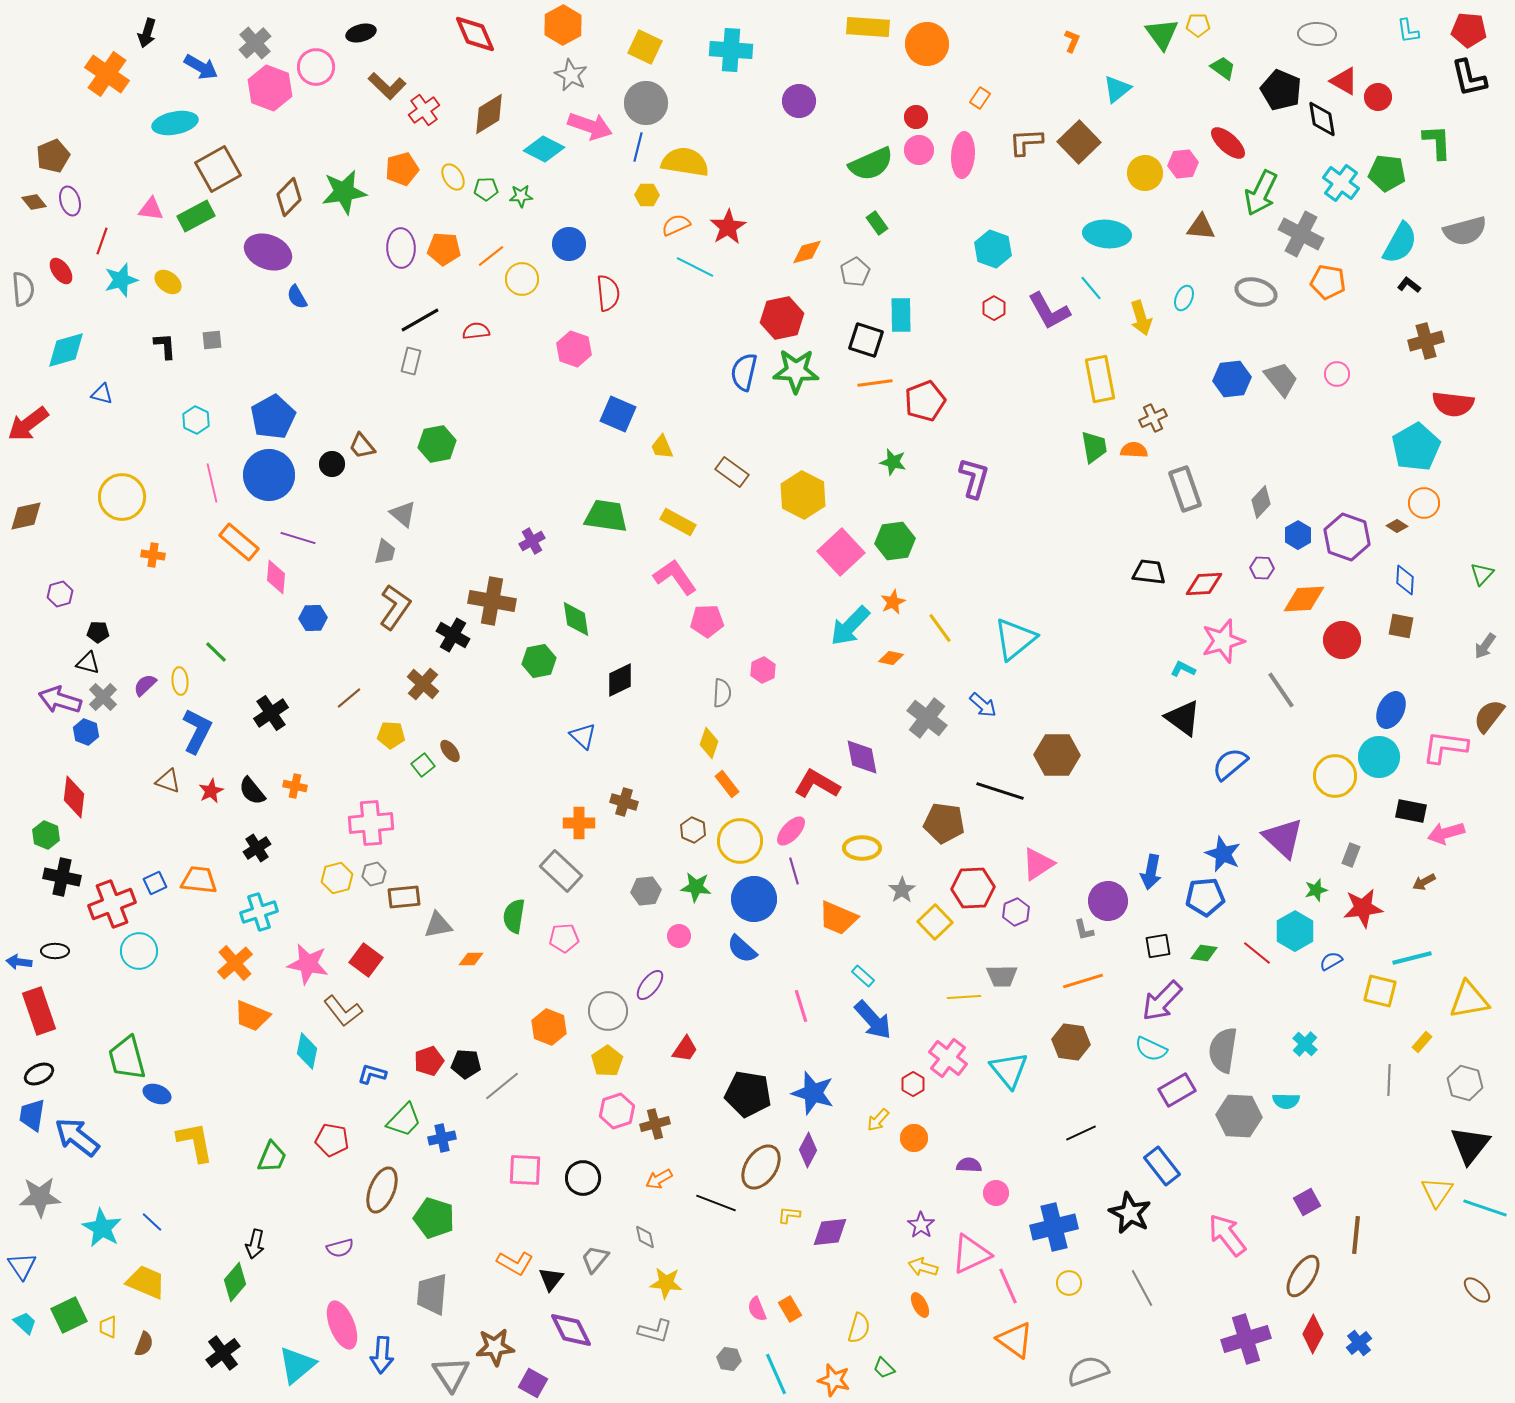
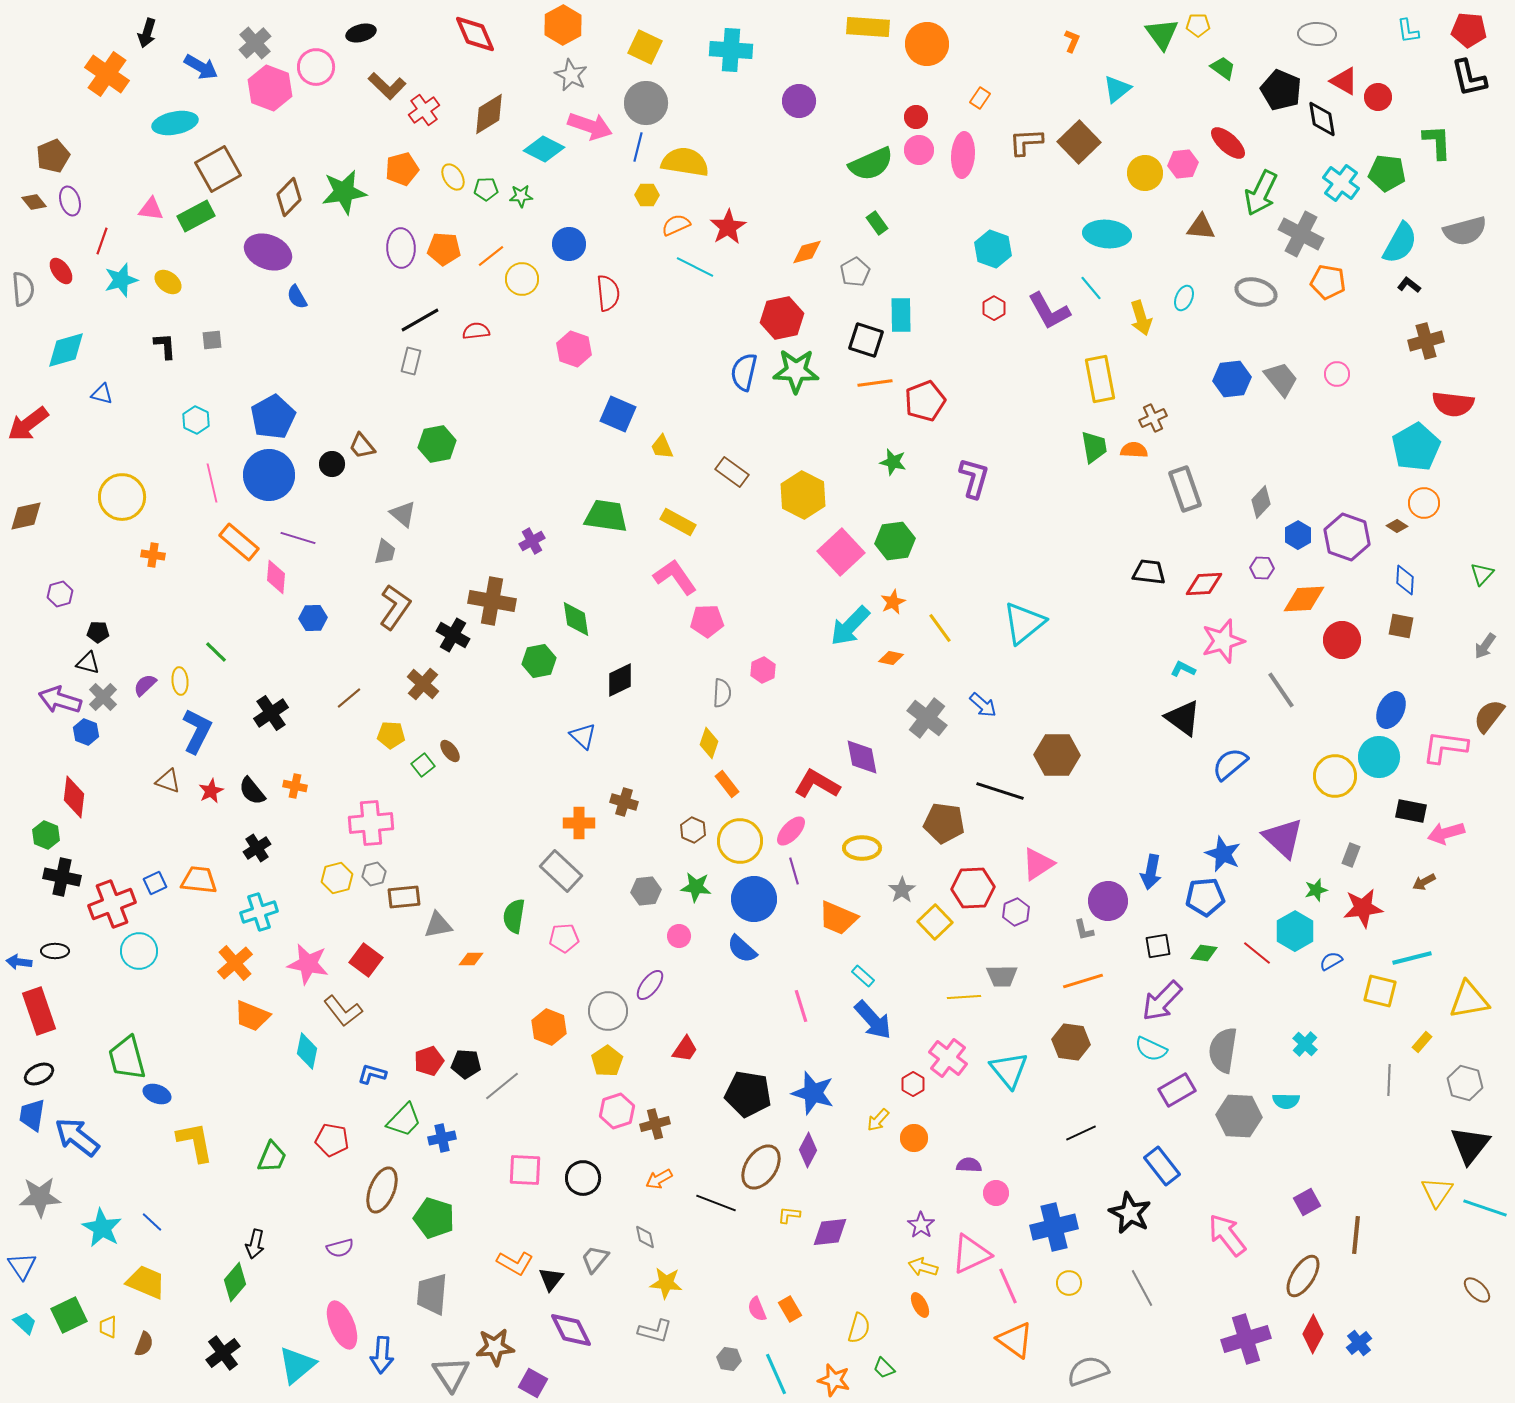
cyan triangle at (1015, 639): moved 9 px right, 16 px up
